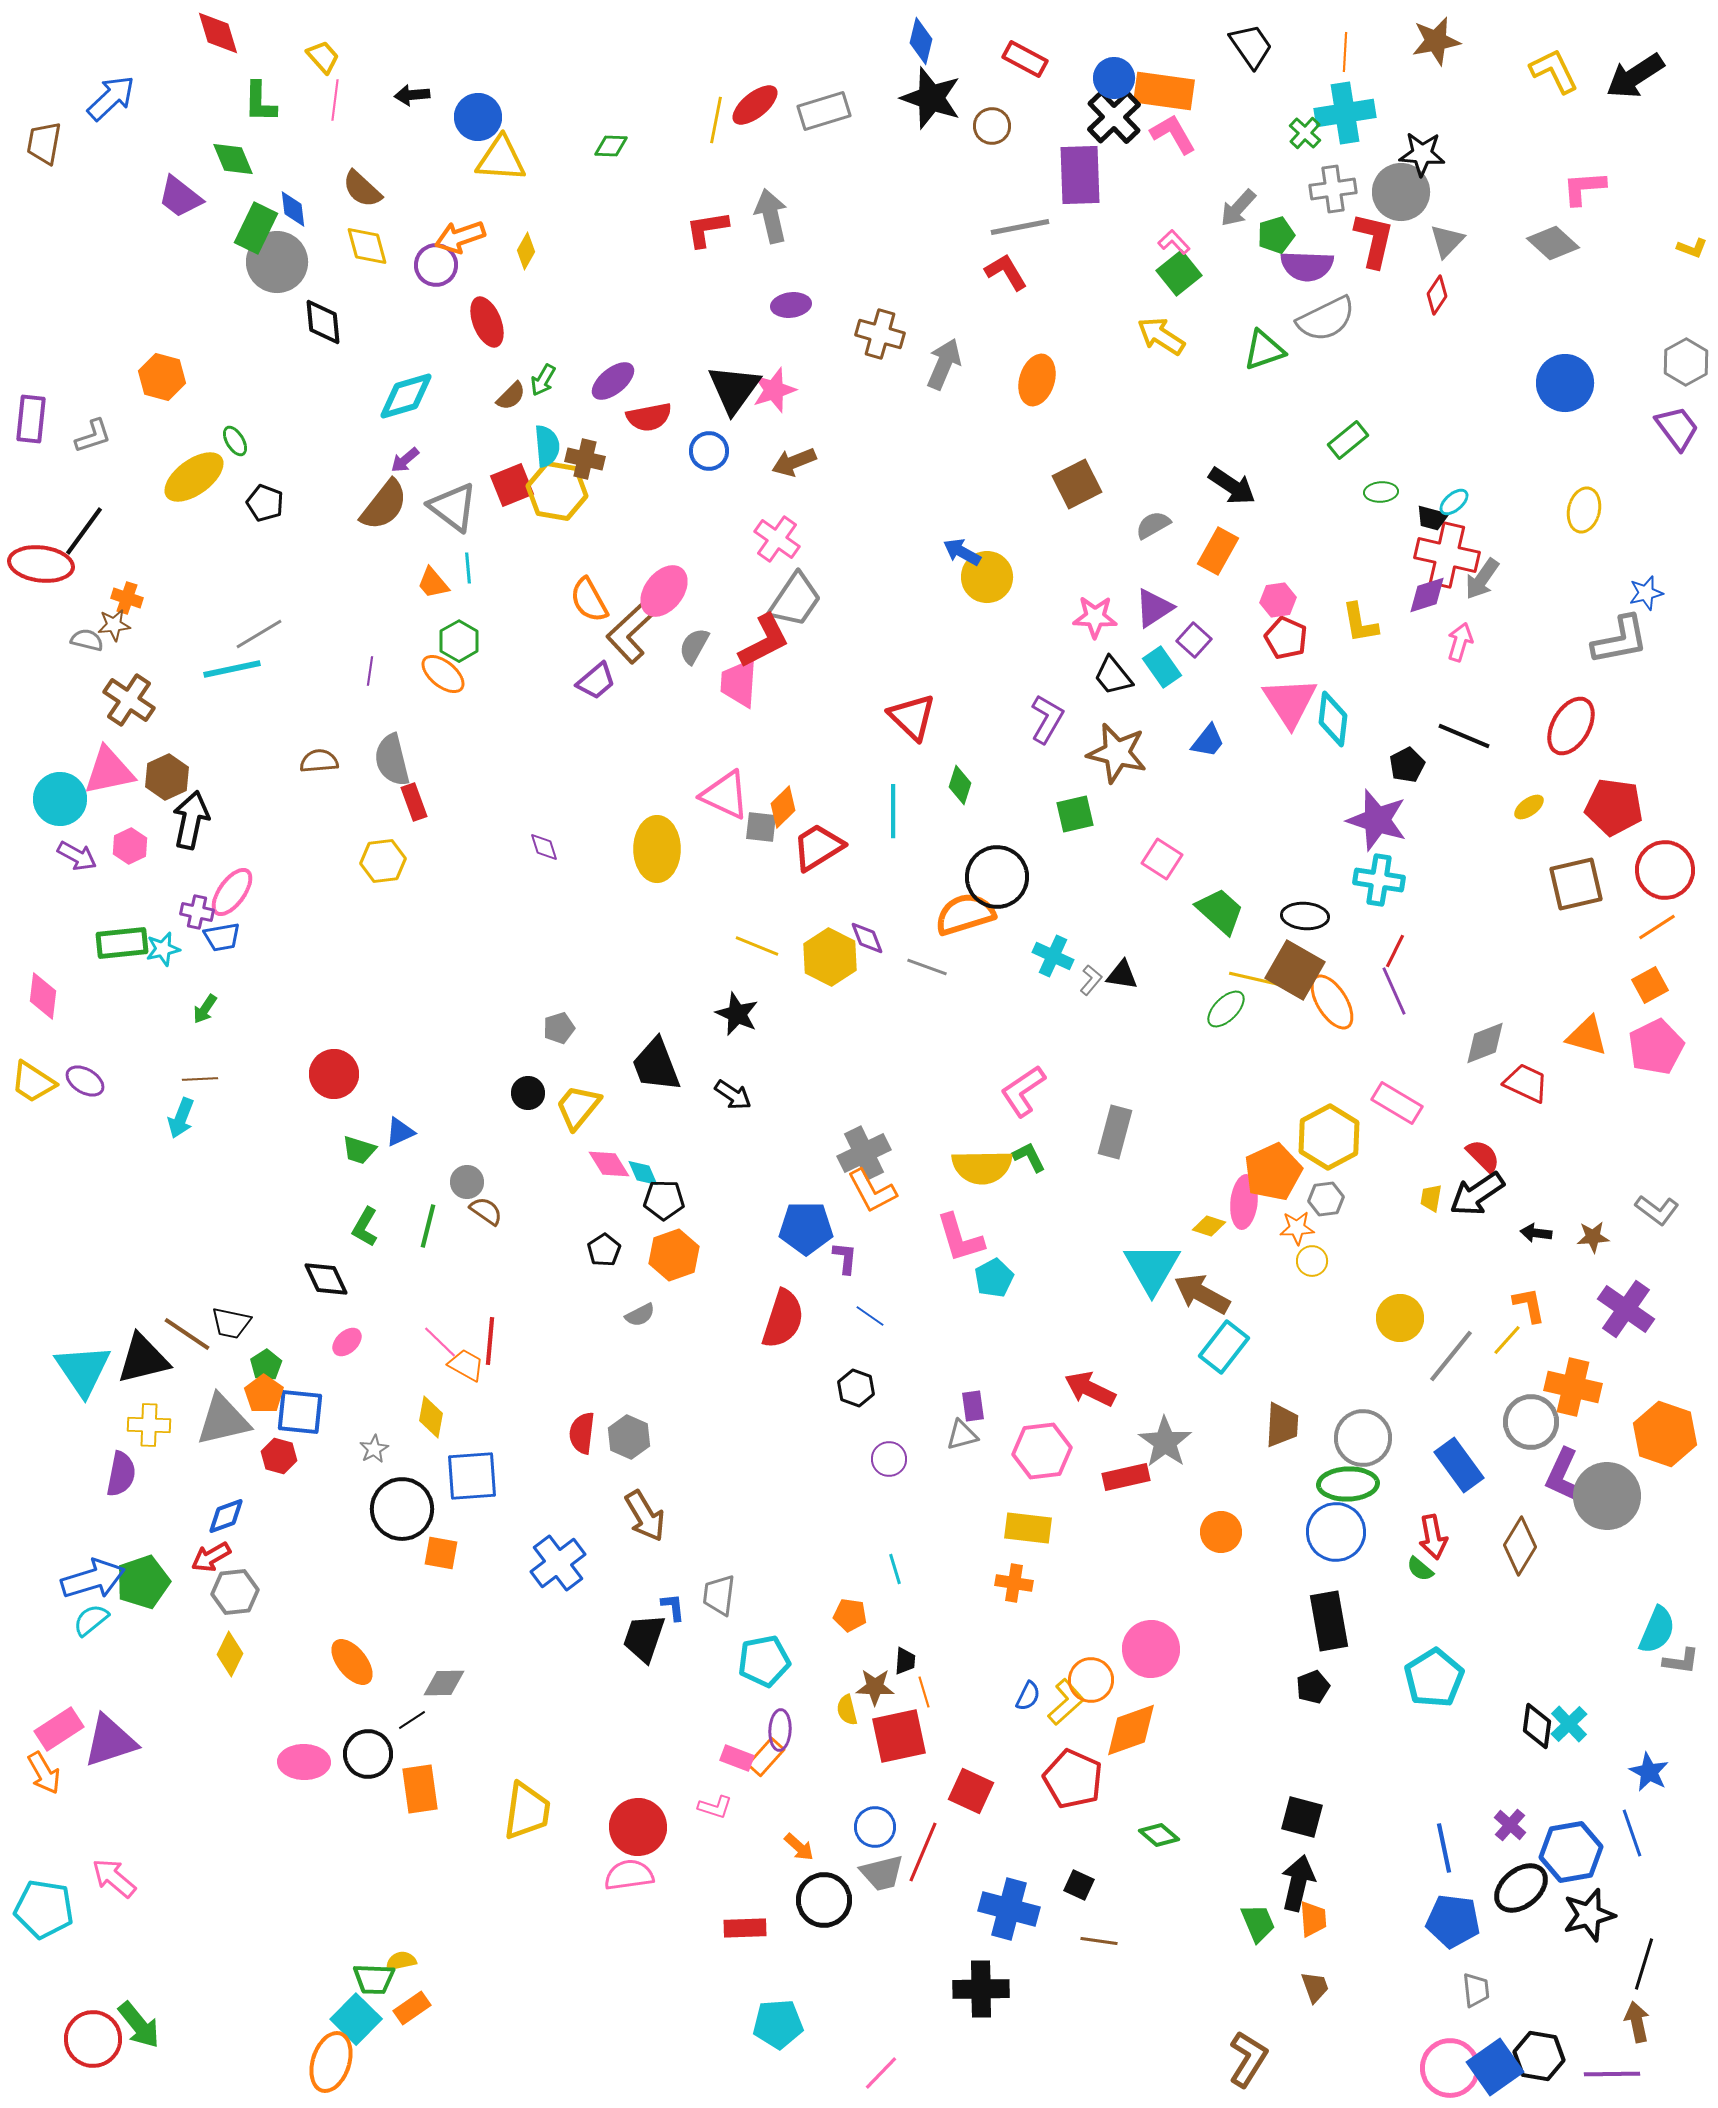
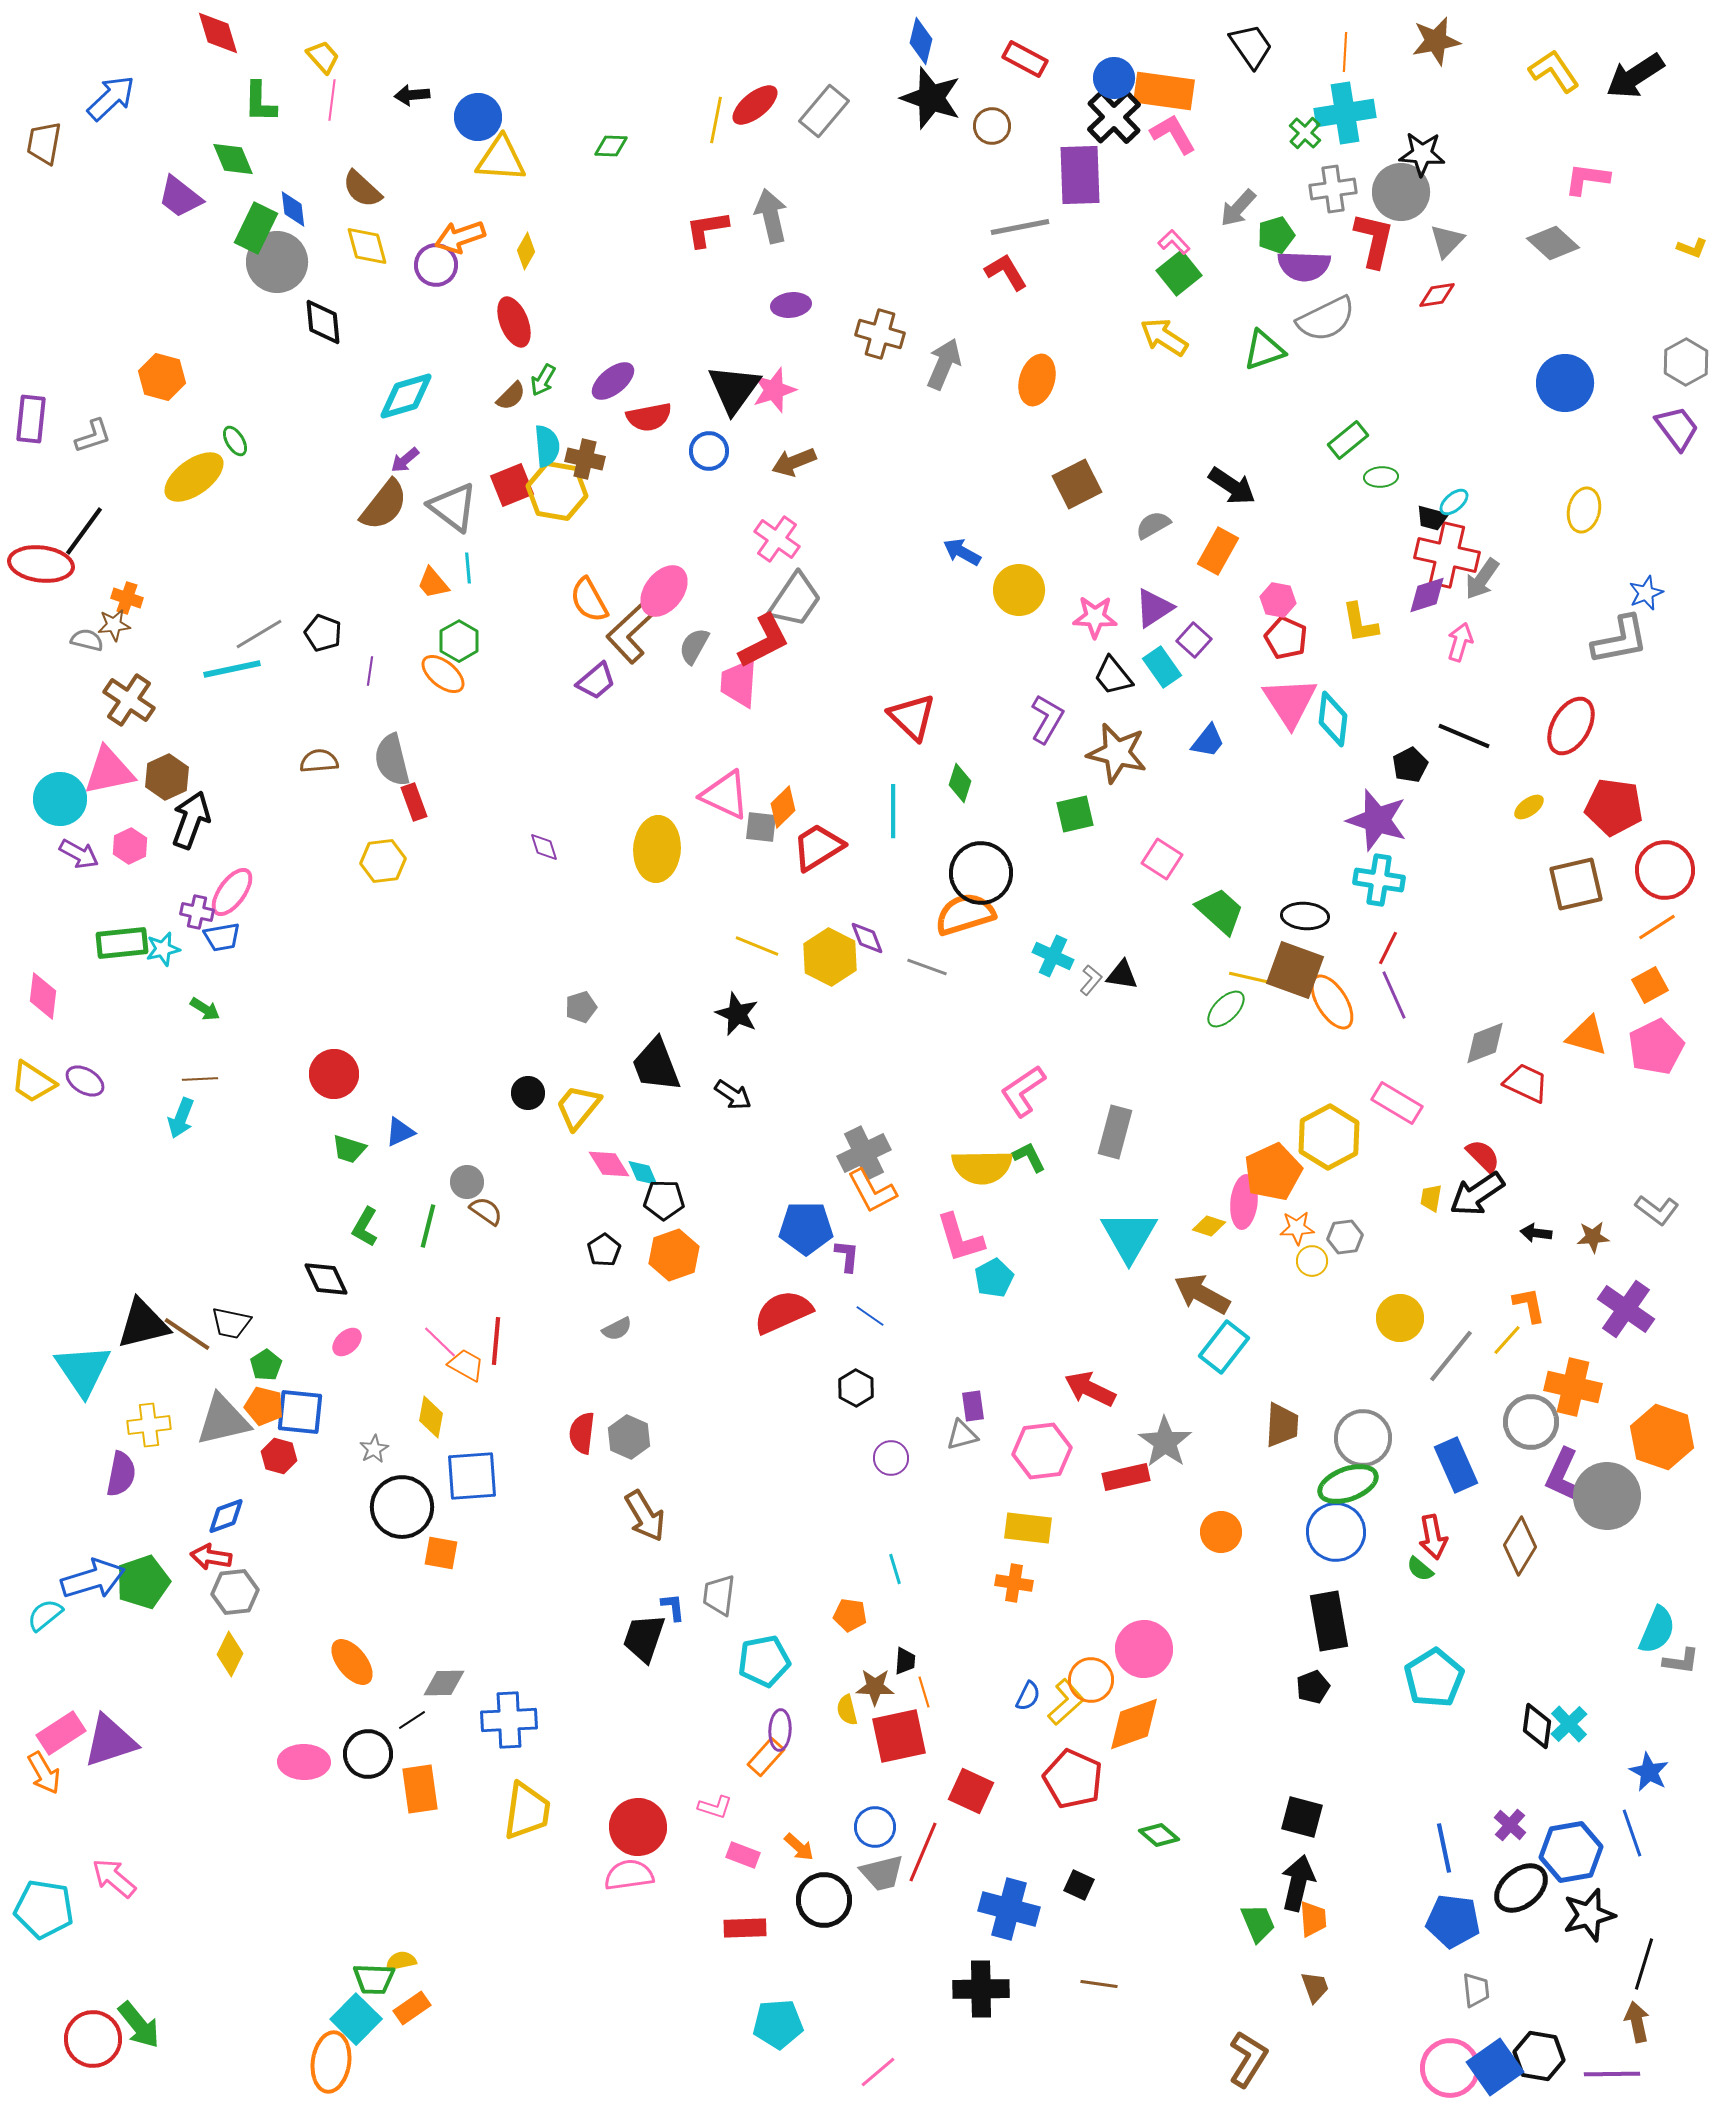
yellow L-shape at (1554, 71): rotated 8 degrees counterclockwise
pink line at (335, 100): moved 3 px left
gray rectangle at (824, 111): rotated 33 degrees counterclockwise
pink L-shape at (1584, 188): moved 3 px right, 9 px up; rotated 12 degrees clockwise
purple semicircle at (1307, 266): moved 3 px left
red diamond at (1437, 295): rotated 48 degrees clockwise
red ellipse at (487, 322): moved 27 px right
yellow arrow at (1161, 336): moved 3 px right, 1 px down
green ellipse at (1381, 492): moved 15 px up
black pentagon at (265, 503): moved 58 px right, 130 px down
yellow circle at (987, 577): moved 32 px right, 13 px down
blue star at (1646, 593): rotated 8 degrees counterclockwise
pink hexagon at (1278, 600): rotated 20 degrees clockwise
black pentagon at (1407, 765): moved 3 px right
green diamond at (960, 785): moved 2 px up
black arrow at (191, 820): rotated 8 degrees clockwise
yellow ellipse at (657, 849): rotated 4 degrees clockwise
purple arrow at (77, 856): moved 2 px right, 2 px up
black circle at (997, 877): moved 16 px left, 4 px up
red line at (1395, 951): moved 7 px left, 3 px up
brown square at (1295, 970): rotated 10 degrees counterclockwise
purple line at (1394, 991): moved 4 px down
green arrow at (205, 1009): rotated 92 degrees counterclockwise
gray pentagon at (559, 1028): moved 22 px right, 21 px up
green trapezoid at (359, 1150): moved 10 px left, 1 px up
gray hexagon at (1326, 1199): moved 19 px right, 38 px down
purple L-shape at (845, 1258): moved 2 px right, 2 px up
cyan triangle at (1152, 1268): moved 23 px left, 32 px up
gray semicircle at (640, 1315): moved 23 px left, 14 px down
red semicircle at (783, 1319): moved 7 px up; rotated 132 degrees counterclockwise
red line at (490, 1341): moved 6 px right
black triangle at (143, 1359): moved 35 px up
black hexagon at (856, 1388): rotated 9 degrees clockwise
orange pentagon at (264, 1394): moved 12 px down; rotated 21 degrees counterclockwise
yellow cross at (149, 1425): rotated 9 degrees counterclockwise
orange hexagon at (1665, 1434): moved 3 px left, 3 px down
purple circle at (889, 1459): moved 2 px right, 1 px up
blue rectangle at (1459, 1465): moved 3 px left; rotated 12 degrees clockwise
green ellipse at (1348, 1484): rotated 18 degrees counterclockwise
black circle at (402, 1509): moved 2 px up
red arrow at (211, 1557): rotated 39 degrees clockwise
blue cross at (558, 1563): moved 49 px left, 157 px down; rotated 34 degrees clockwise
cyan semicircle at (91, 1620): moved 46 px left, 5 px up
pink circle at (1151, 1649): moved 7 px left
pink rectangle at (59, 1729): moved 2 px right, 4 px down
orange diamond at (1131, 1730): moved 3 px right, 6 px up
pink rectangle at (737, 1758): moved 6 px right, 97 px down
brown line at (1099, 1941): moved 43 px down
orange ellipse at (331, 2062): rotated 10 degrees counterclockwise
pink line at (881, 2073): moved 3 px left, 1 px up; rotated 6 degrees clockwise
